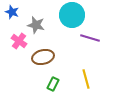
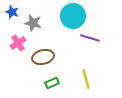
cyan circle: moved 1 px right, 1 px down
gray star: moved 3 px left, 2 px up
pink cross: moved 1 px left, 2 px down; rotated 21 degrees clockwise
green rectangle: moved 1 px left, 1 px up; rotated 40 degrees clockwise
